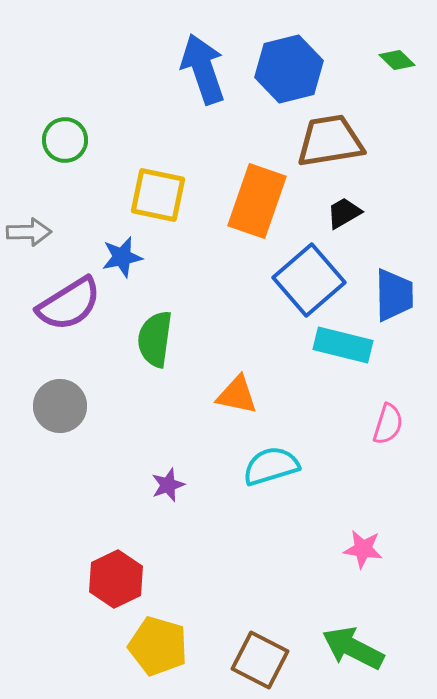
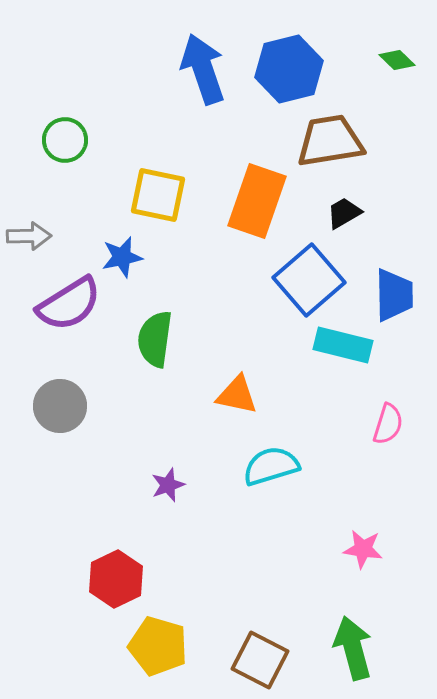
gray arrow: moved 4 px down
green arrow: rotated 48 degrees clockwise
